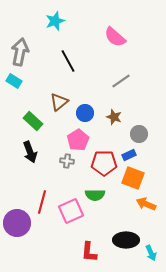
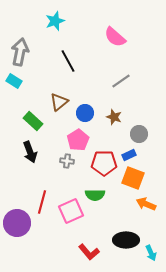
red L-shape: rotated 45 degrees counterclockwise
